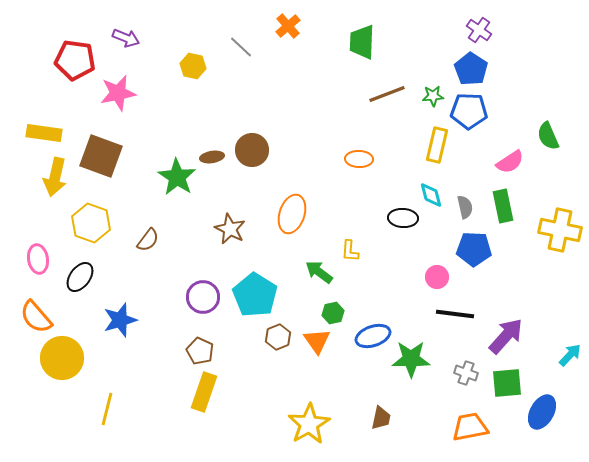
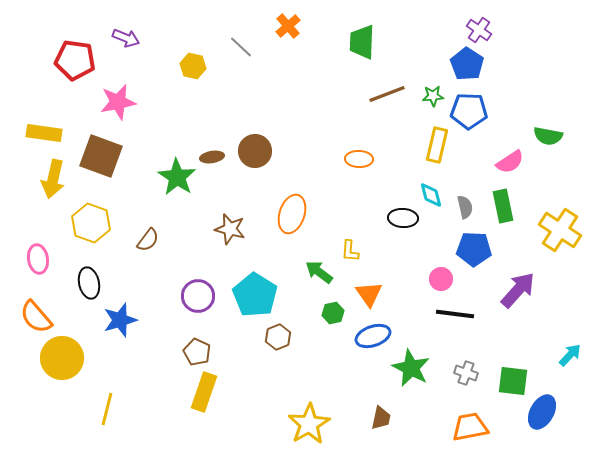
blue pentagon at (471, 69): moved 4 px left, 5 px up
pink star at (118, 93): moved 9 px down
green semicircle at (548, 136): rotated 56 degrees counterclockwise
brown circle at (252, 150): moved 3 px right, 1 px down
yellow arrow at (55, 177): moved 2 px left, 2 px down
brown star at (230, 229): rotated 12 degrees counterclockwise
yellow cross at (560, 230): rotated 21 degrees clockwise
black ellipse at (80, 277): moved 9 px right, 6 px down; rotated 48 degrees counterclockwise
pink circle at (437, 277): moved 4 px right, 2 px down
purple circle at (203, 297): moved 5 px left, 1 px up
purple arrow at (506, 336): moved 12 px right, 46 px up
orange triangle at (317, 341): moved 52 px right, 47 px up
brown pentagon at (200, 351): moved 3 px left, 1 px down
green star at (411, 359): moved 9 px down; rotated 27 degrees clockwise
green square at (507, 383): moved 6 px right, 2 px up; rotated 12 degrees clockwise
